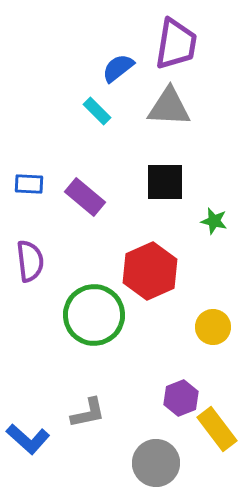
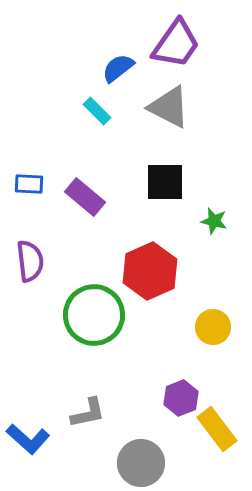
purple trapezoid: rotated 26 degrees clockwise
gray triangle: rotated 24 degrees clockwise
gray circle: moved 15 px left
